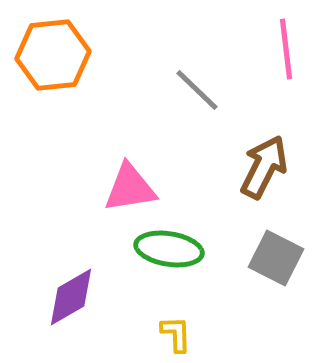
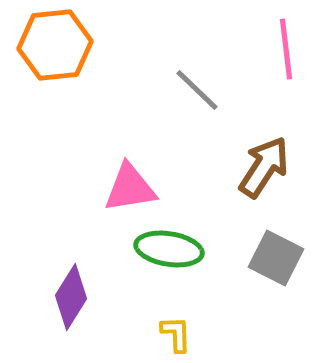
orange hexagon: moved 2 px right, 10 px up
brown arrow: rotated 6 degrees clockwise
purple diamond: rotated 28 degrees counterclockwise
